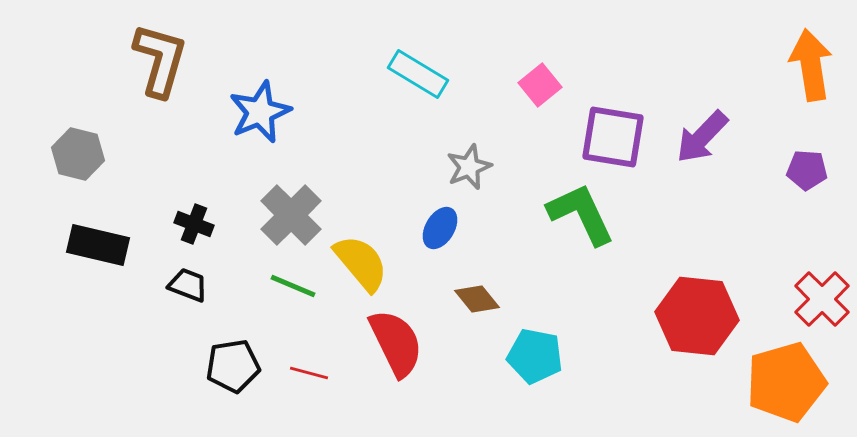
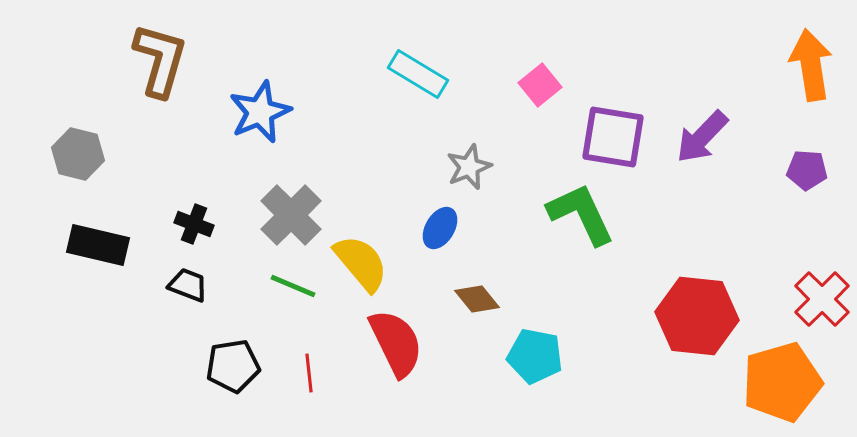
red line: rotated 69 degrees clockwise
orange pentagon: moved 4 px left
